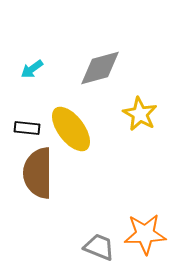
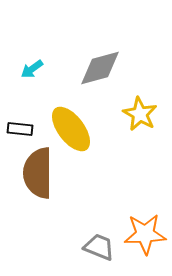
black rectangle: moved 7 px left, 1 px down
